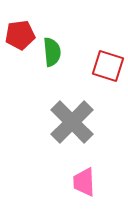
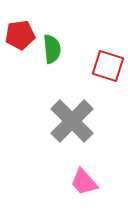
green semicircle: moved 3 px up
gray cross: moved 1 px up
pink trapezoid: rotated 40 degrees counterclockwise
